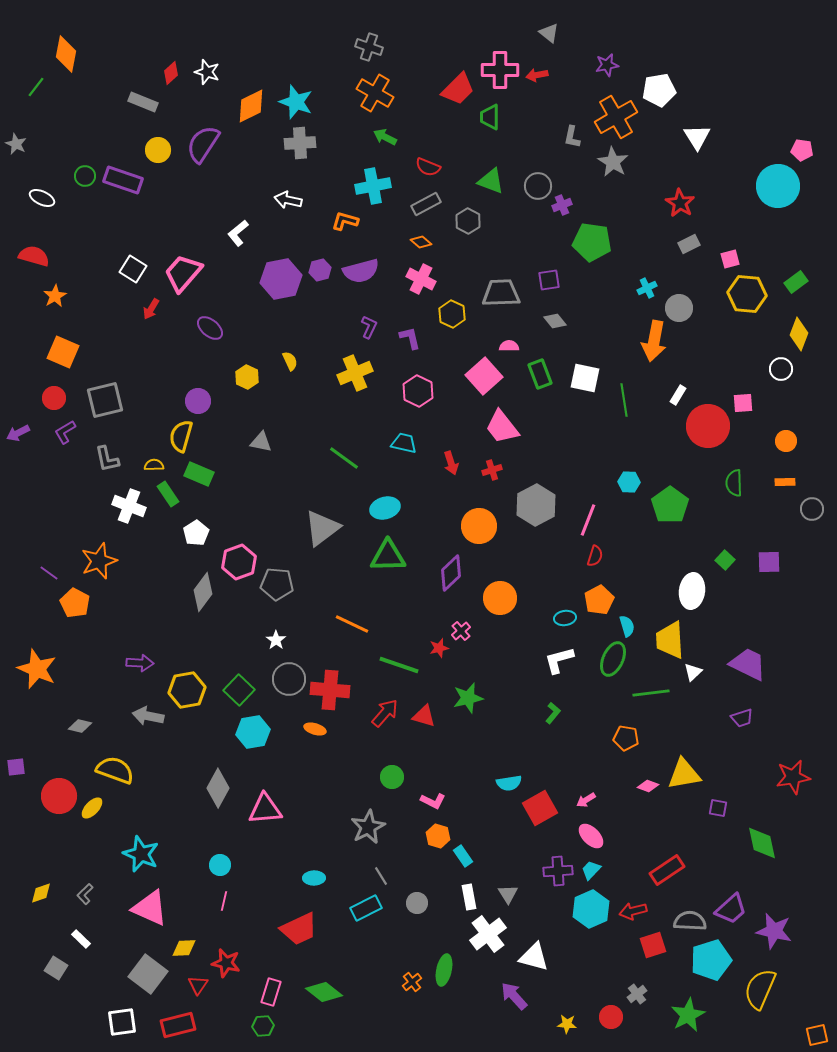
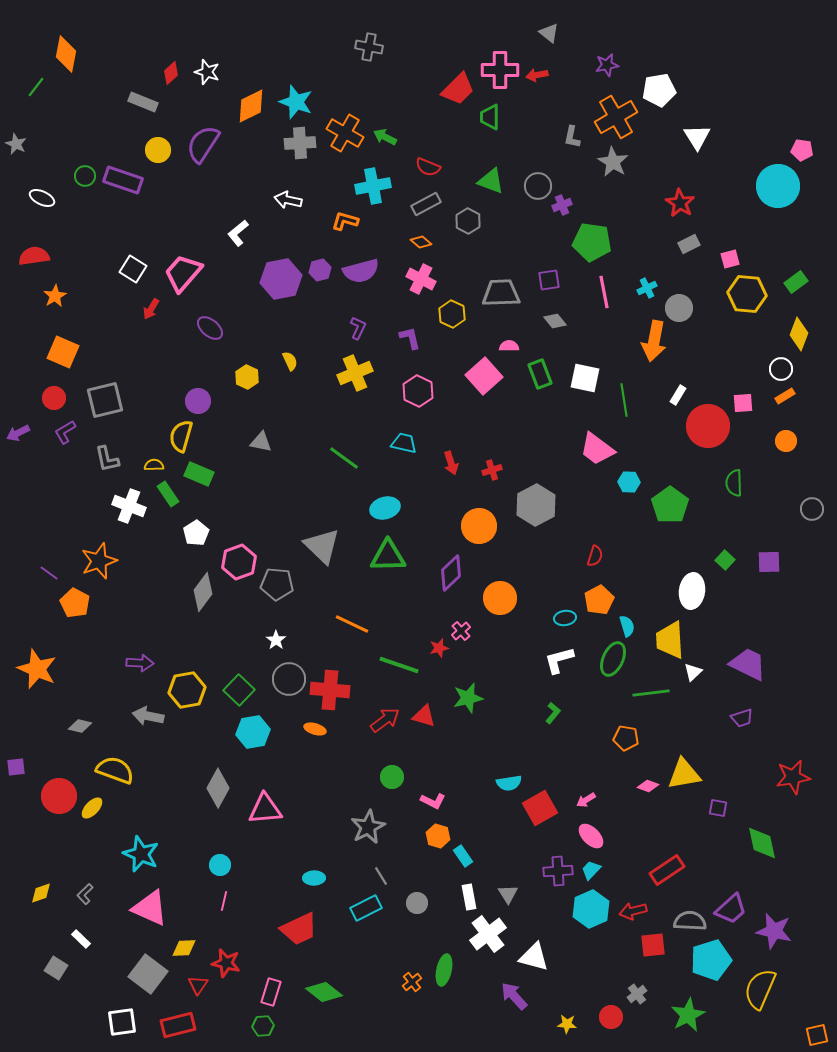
gray cross at (369, 47): rotated 8 degrees counterclockwise
orange cross at (375, 93): moved 30 px left, 40 px down
red semicircle at (34, 256): rotated 24 degrees counterclockwise
purple L-shape at (369, 327): moved 11 px left, 1 px down
pink trapezoid at (502, 427): moved 95 px right, 22 px down; rotated 15 degrees counterclockwise
orange rectangle at (785, 482): moved 86 px up; rotated 30 degrees counterclockwise
pink line at (588, 520): moved 16 px right, 228 px up; rotated 32 degrees counterclockwise
gray triangle at (322, 528): moved 18 px down; rotated 39 degrees counterclockwise
red arrow at (385, 713): moved 7 px down; rotated 12 degrees clockwise
red square at (653, 945): rotated 12 degrees clockwise
